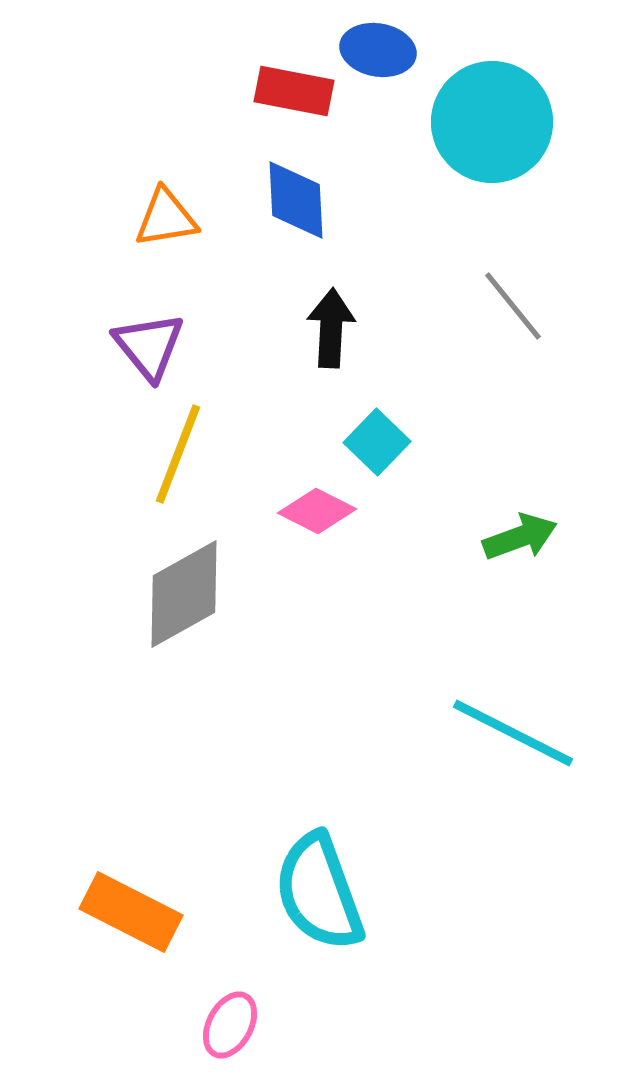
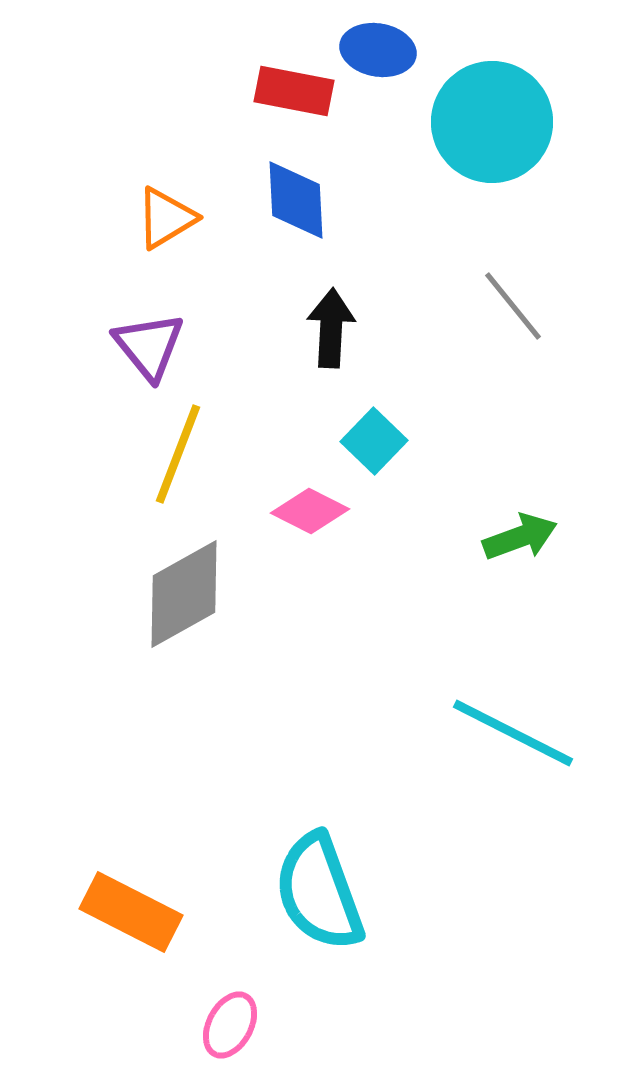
orange triangle: rotated 22 degrees counterclockwise
cyan square: moved 3 px left, 1 px up
pink diamond: moved 7 px left
